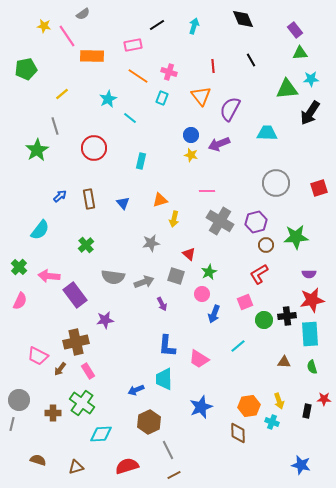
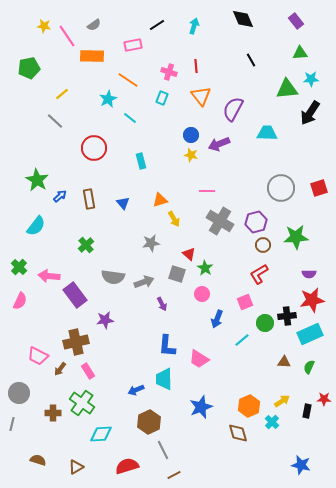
gray semicircle at (83, 14): moved 11 px right, 11 px down
purple rectangle at (295, 30): moved 1 px right, 9 px up
red line at (213, 66): moved 17 px left
green pentagon at (26, 69): moved 3 px right, 1 px up
orange line at (138, 76): moved 10 px left, 4 px down
purple semicircle at (230, 109): moved 3 px right
gray line at (55, 126): moved 5 px up; rotated 30 degrees counterclockwise
green star at (37, 150): moved 30 px down; rotated 10 degrees counterclockwise
cyan rectangle at (141, 161): rotated 28 degrees counterclockwise
gray circle at (276, 183): moved 5 px right, 5 px down
yellow arrow at (174, 219): rotated 42 degrees counterclockwise
cyan semicircle at (40, 230): moved 4 px left, 4 px up
brown circle at (266, 245): moved 3 px left
green star at (209, 272): moved 4 px left, 4 px up; rotated 14 degrees counterclockwise
gray square at (176, 276): moved 1 px right, 2 px up
blue arrow at (214, 314): moved 3 px right, 5 px down
green circle at (264, 320): moved 1 px right, 3 px down
cyan rectangle at (310, 334): rotated 70 degrees clockwise
cyan line at (238, 346): moved 4 px right, 6 px up
green semicircle at (312, 367): moved 3 px left; rotated 40 degrees clockwise
gray circle at (19, 400): moved 7 px up
yellow arrow at (279, 401): moved 3 px right; rotated 105 degrees counterclockwise
orange hexagon at (249, 406): rotated 15 degrees counterclockwise
cyan cross at (272, 422): rotated 24 degrees clockwise
brown diamond at (238, 433): rotated 15 degrees counterclockwise
gray line at (168, 450): moved 5 px left
brown triangle at (76, 467): rotated 14 degrees counterclockwise
